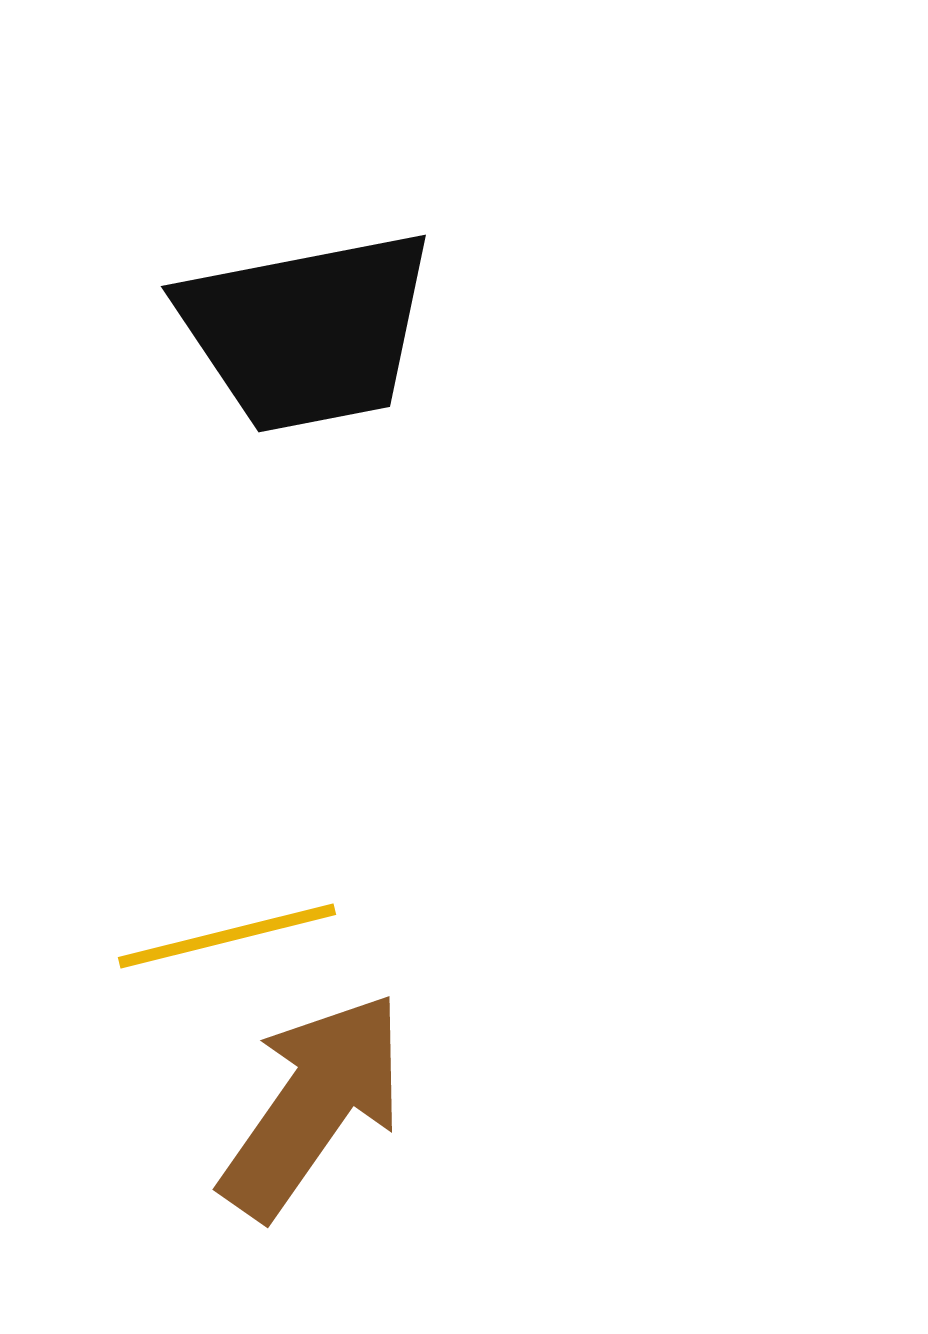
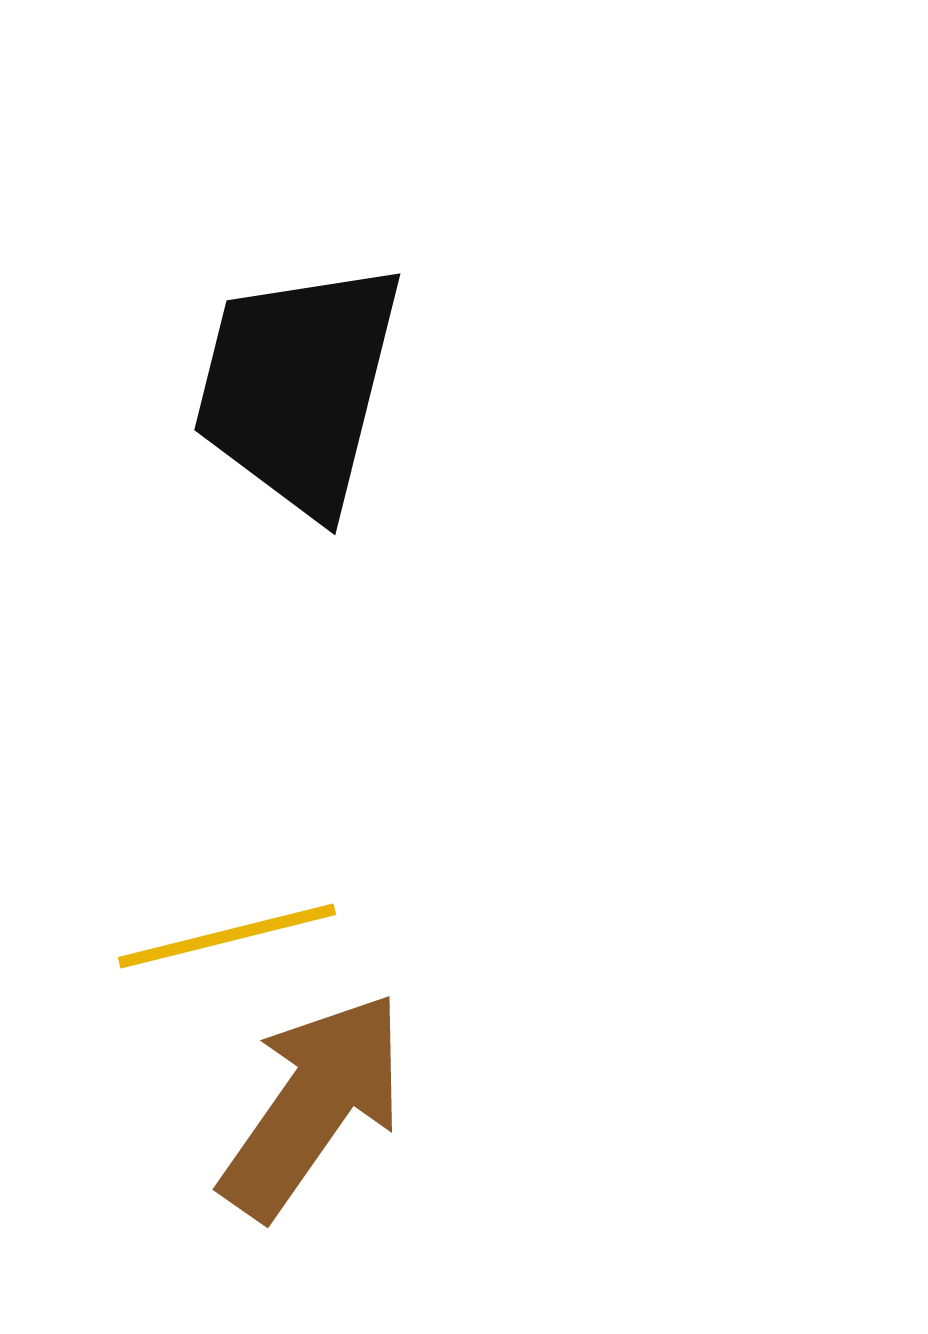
black trapezoid: moved 9 px left, 56 px down; rotated 115 degrees clockwise
